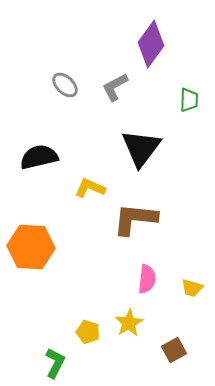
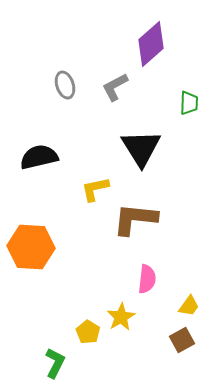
purple diamond: rotated 12 degrees clockwise
gray ellipse: rotated 28 degrees clockwise
green trapezoid: moved 3 px down
black triangle: rotated 9 degrees counterclockwise
yellow L-shape: moved 5 px right, 1 px down; rotated 36 degrees counterclockwise
yellow trapezoid: moved 3 px left, 18 px down; rotated 70 degrees counterclockwise
yellow star: moved 8 px left, 6 px up
yellow pentagon: rotated 15 degrees clockwise
brown square: moved 8 px right, 10 px up
